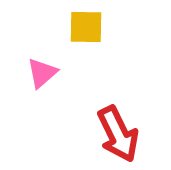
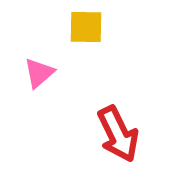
pink triangle: moved 3 px left
